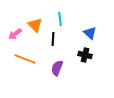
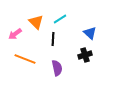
cyan line: rotated 64 degrees clockwise
orange triangle: moved 1 px right, 3 px up
black cross: rotated 32 degrees counterclockwise
purple semicircle: rotated 147 degrees clockwise
